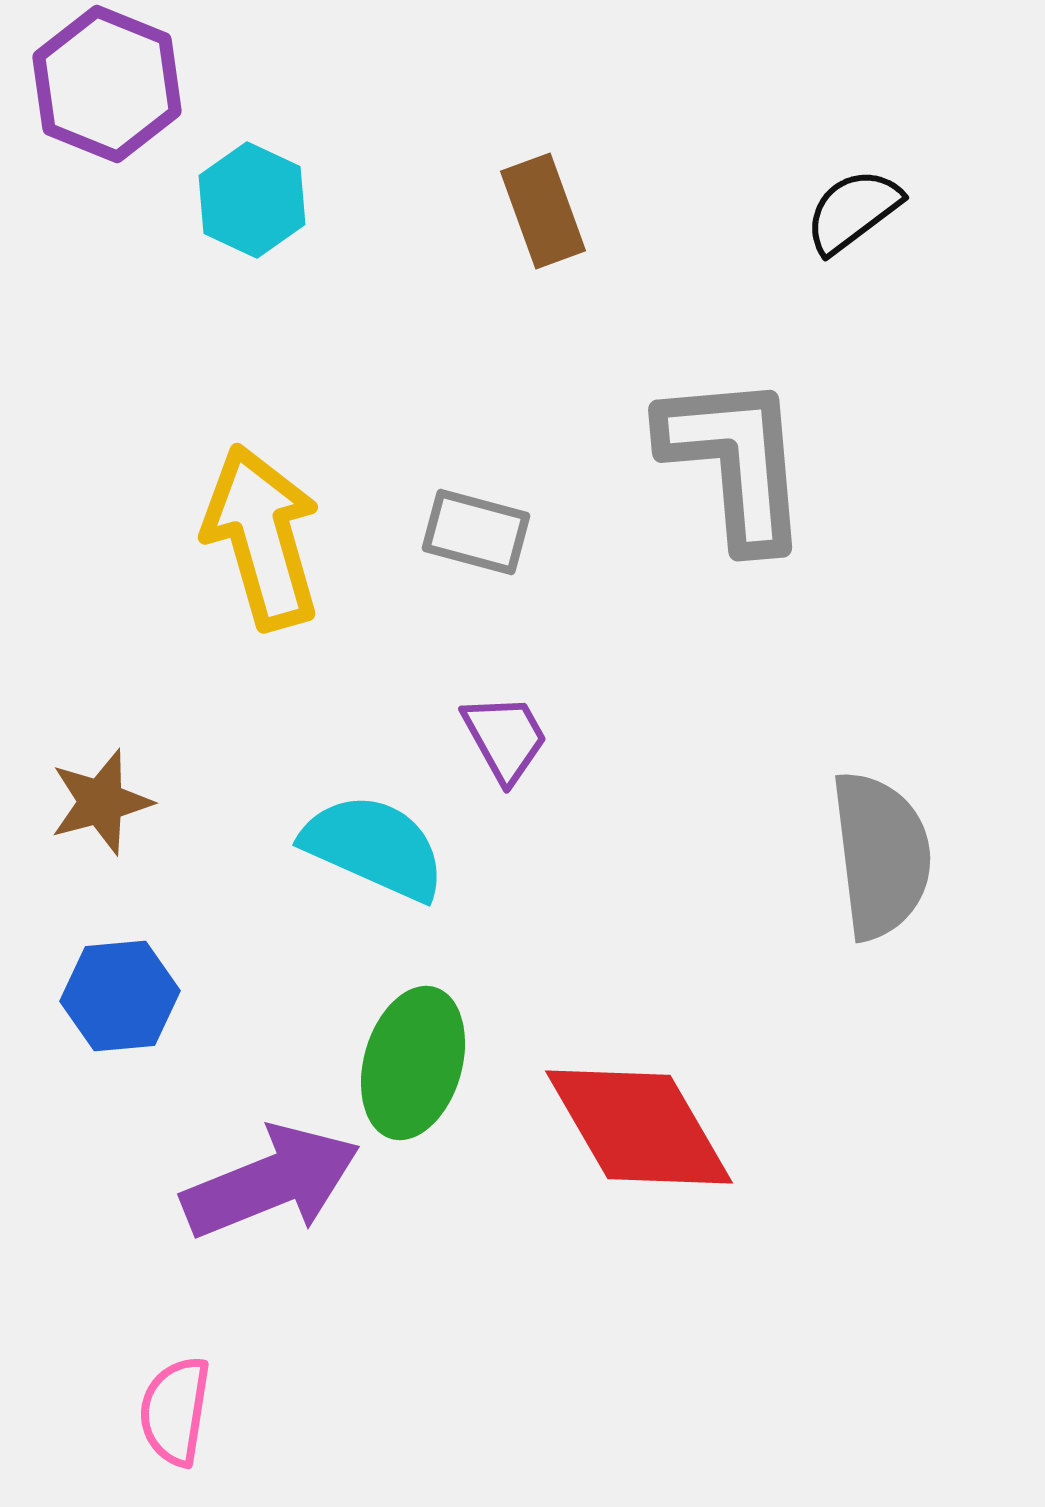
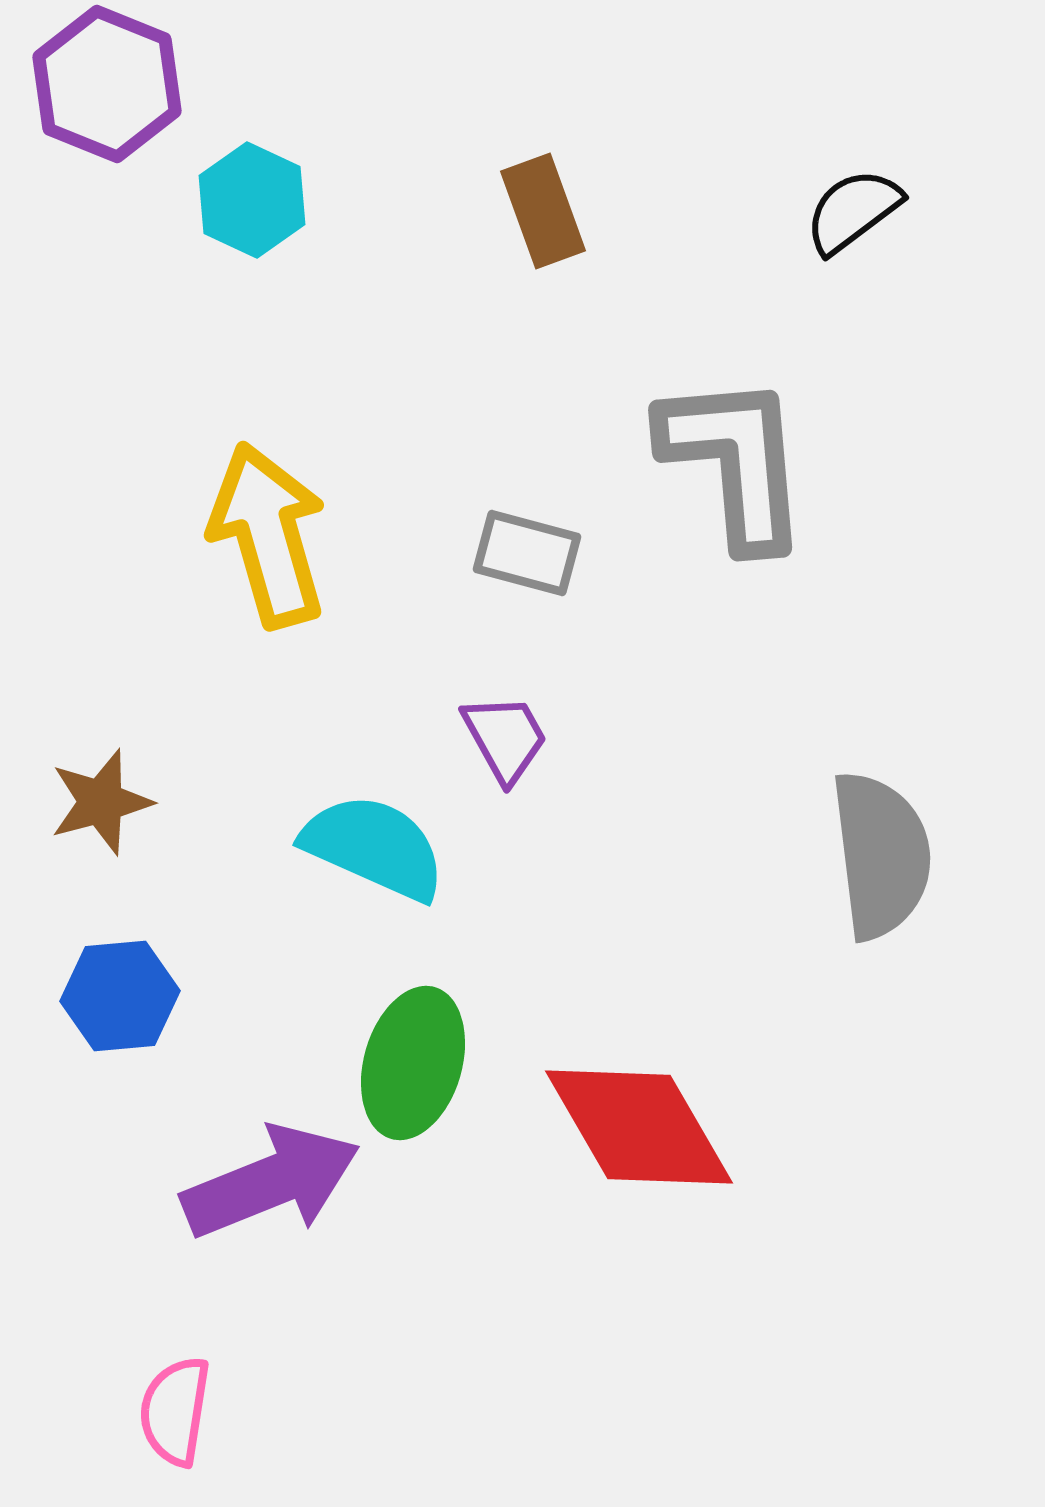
gray rectangle: moved 51 px right, 21 px down
yellow arrow: moved 6 px right, 2 px up
